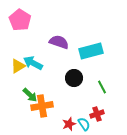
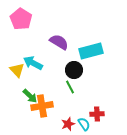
pink pentagon: moved 1 px right, 1 px up
purple semicircle: rotated 12 degrees clockwise
yellow triangle: moved 1 px left, 4 px down; rotated 42 degrees counterclockwise
black circle: moved 8 px up
green line: moved 32 px left
green arrow: moved 1 px down
red cross: rotated 16 degrees clockwise
red star: moved 1 px left
